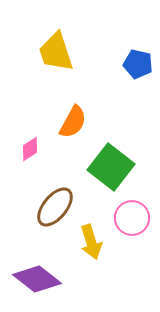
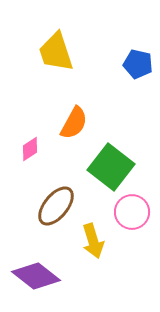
orange semicircle: moved 1 px right, 1 px down
brown ellipse: moved 1 px right, 1 px up
pink circle: moved 6 px up
yellow arrow: moved 2 px right, 1 px up
purple diamond: moved 1 px left, 3 px up
